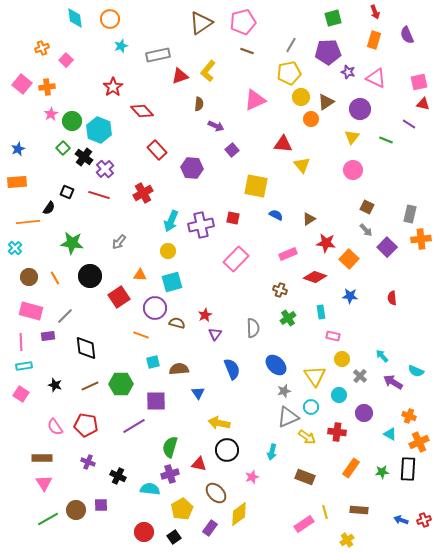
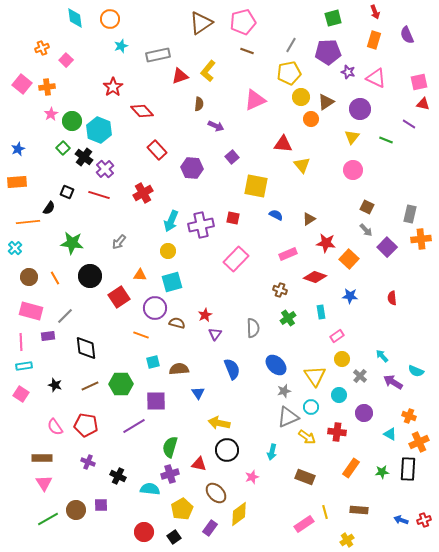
purple square at (232, 150): moved 7 px down
pink rectangle at (333, 336): moved 4 px right; rotated 48 degrees counterclockwise
